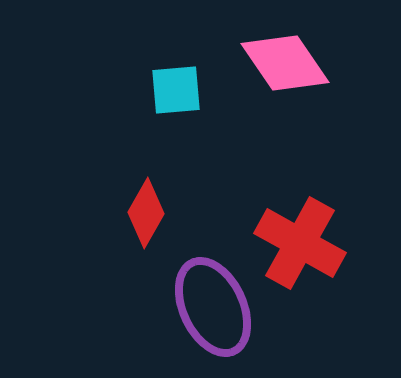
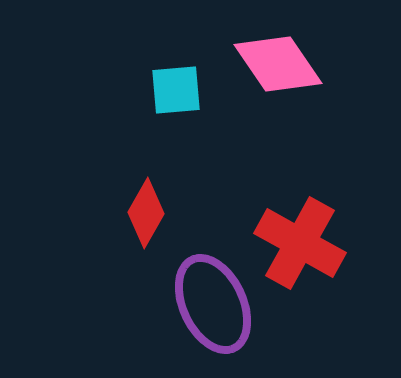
pink diamond: moved 7 px left, 1 px down
purple ellipse: moved 3 px up
